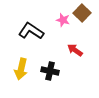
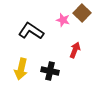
red arrow: rotated 77 degrees clockwise
